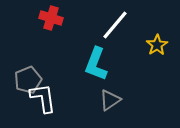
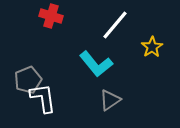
red cross: moved 2 px up
yellow star: moved 5 px left, 2 px down
cyan L-shape: rotated 60 degrees counterclockwise
